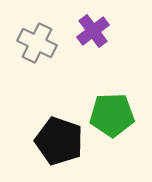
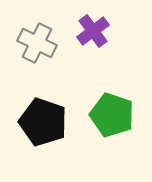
green pentagon: rotated 21 degrees clockwise
black pentagon: moved 16 px left, 19 px up
